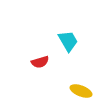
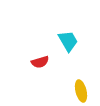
yellow ellipse: rotated 55 degrees clockwise
